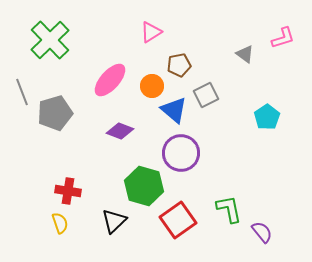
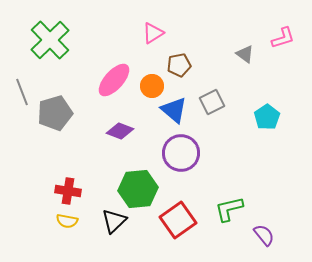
pink triangle: moved 2 px right, 1 px down
pink ellipse: moved 4 px right
gray square: moved 6 px right, 7 px down
green hexagon: moved 6 px left, 3 px down; rotated 21 degrees counterclockwise
green L-shape: rotated 92 degrees counterclockwise
yellow semicircle: moved 7 px right, 2 px up; rotated 120 degrees clockwise
purple semicircle: moved 2 px right, 3 px down
